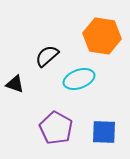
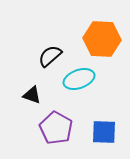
orange hexagon: moved 3 px down; rotated 6 degrees counterclockwise
black semicircle: moved 3 px right
black triangle: moved 17 px right, 11 px down
